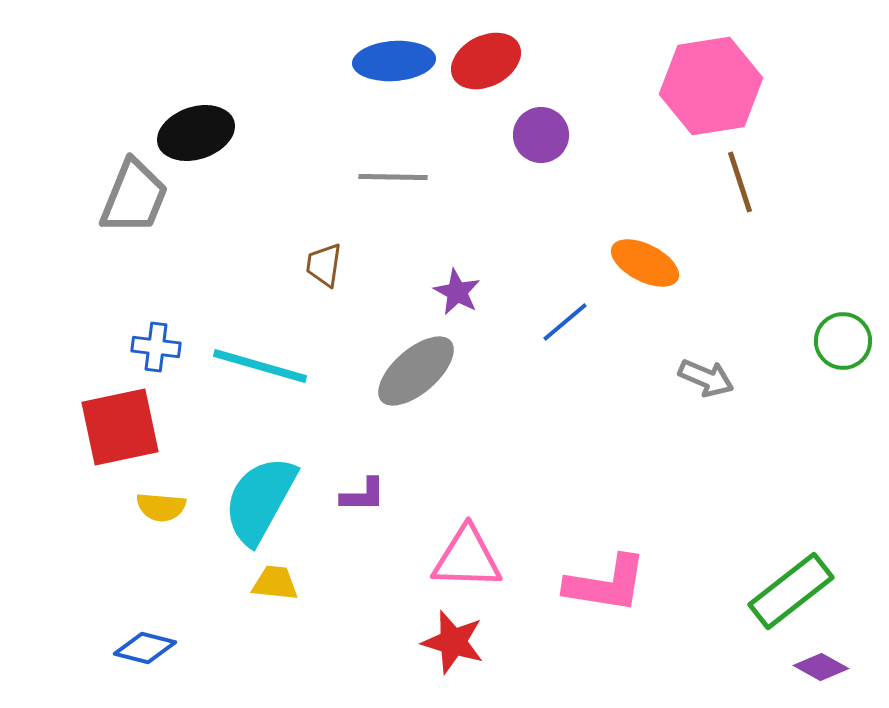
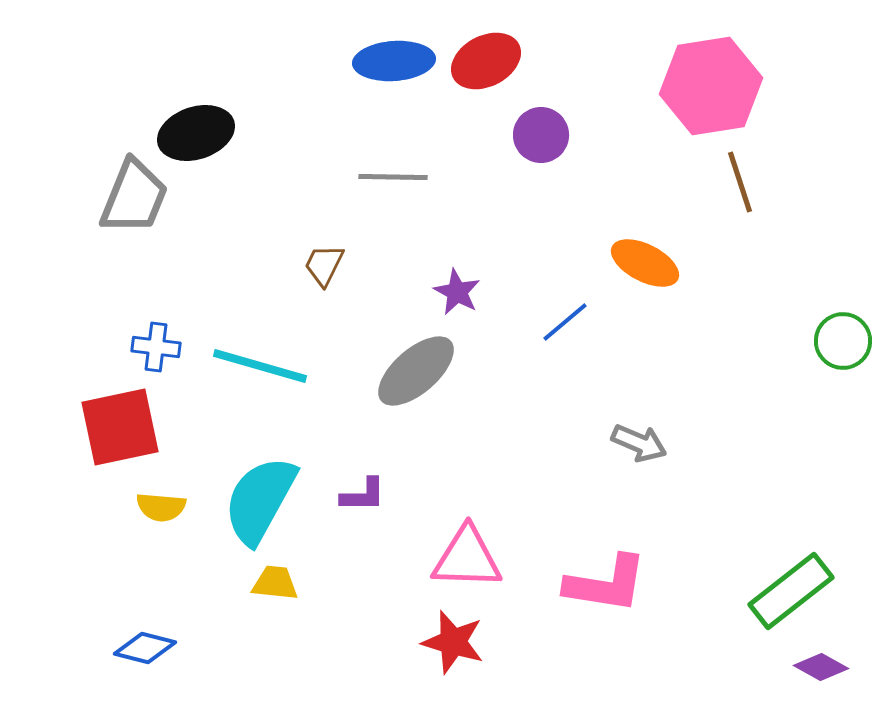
brown trapezoid: rotated 18 degrees clockwise
gray arrow: moved 67 px left, 65 px down
